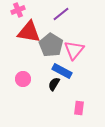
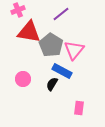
black semicircle: moved 2 px left
